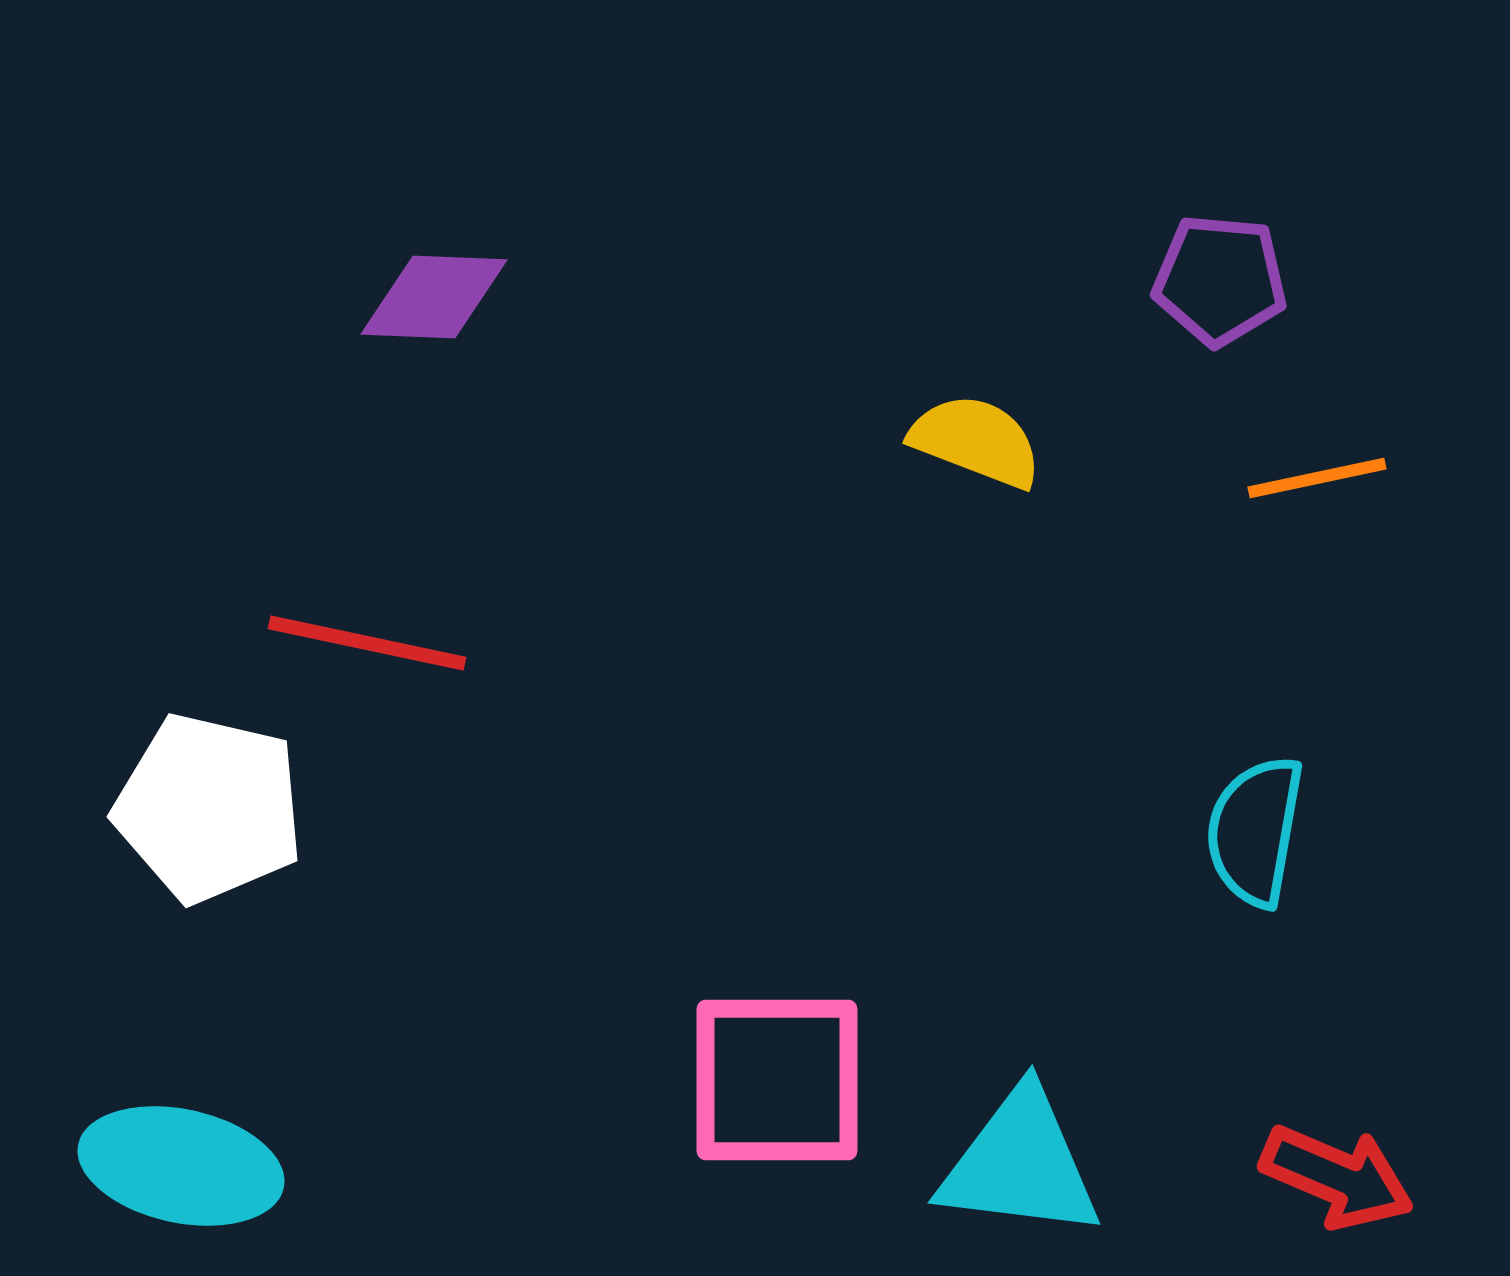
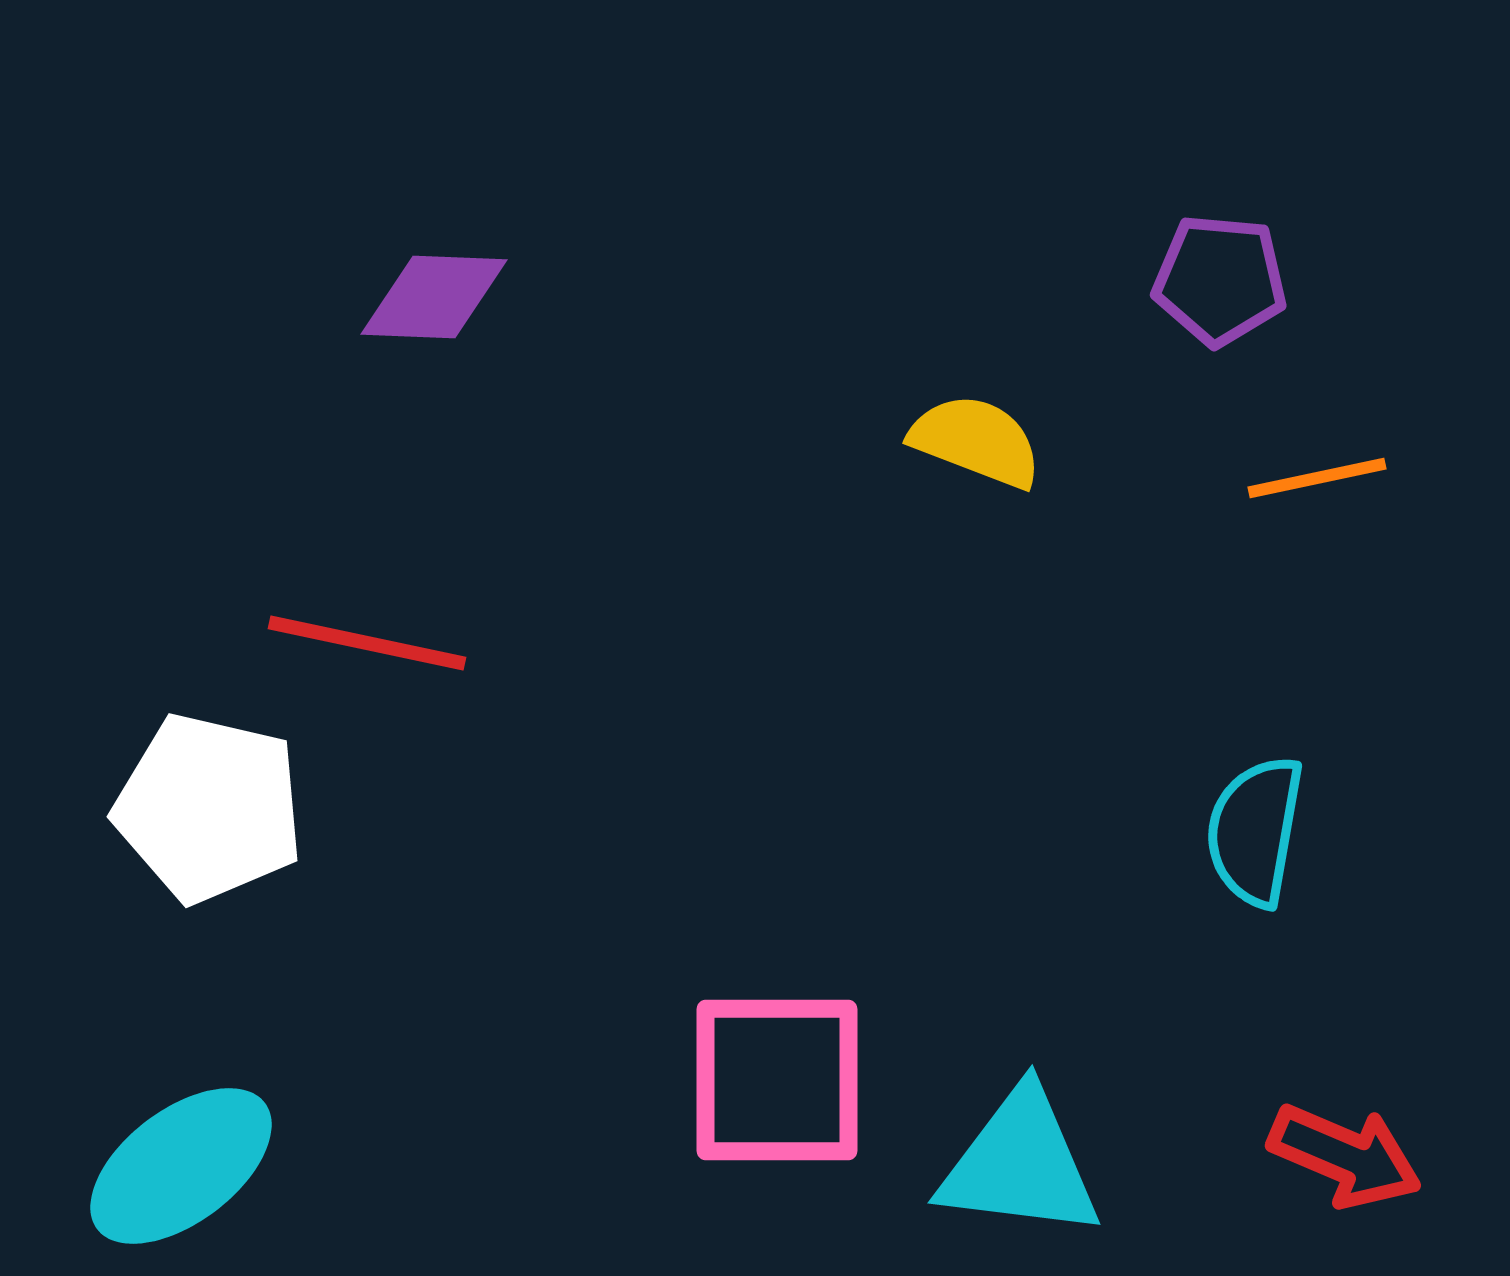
cyan ellipse: rotated 49 degrees counterclockwise
red arrow: moved 8 px right, 21 px up
